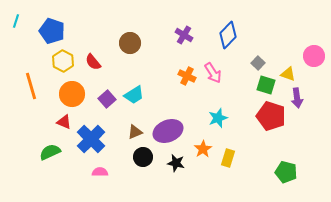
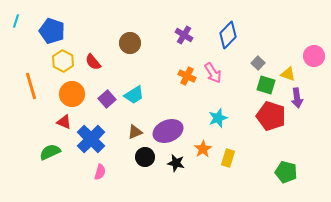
black circle: moved 2 px right
pink semicircle: rotated 105 degrees clockwise
